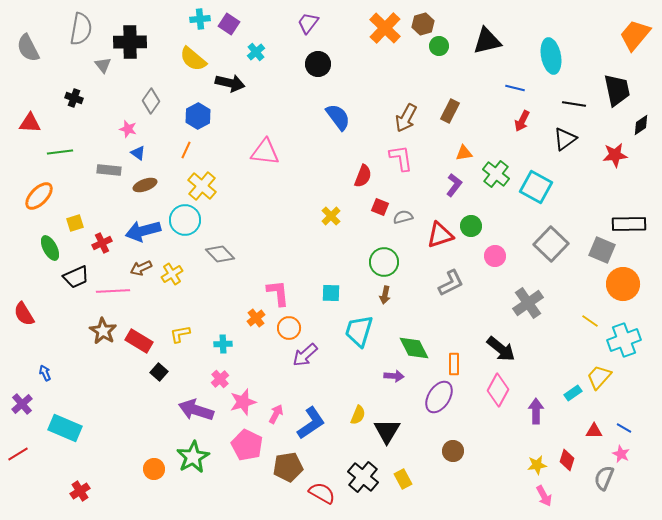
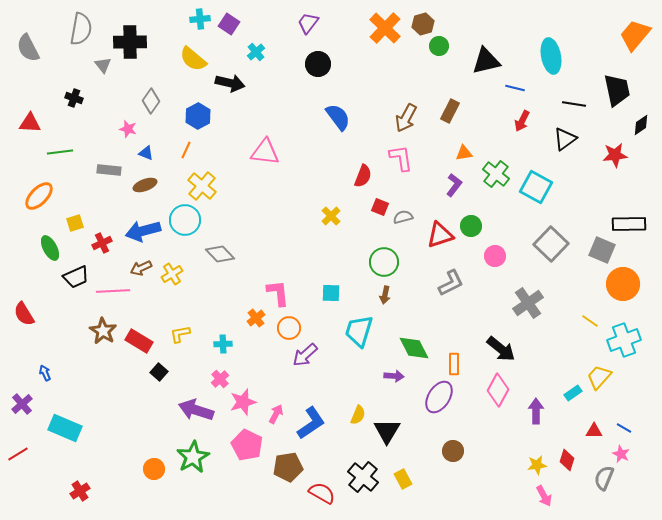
black triangle at (487, 41): moved 1 px left, 20 px down
blue triangle at (138, 153): moved 8 px right; rotated 14 degrees counterclockwise
